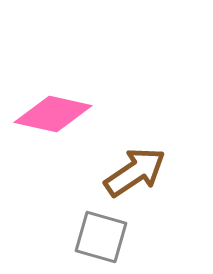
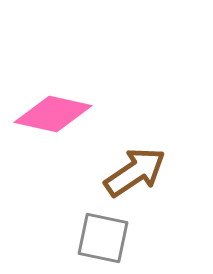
gray square: moved 2 px right, 1 px down; rotated 4 degrees counterclockwise
